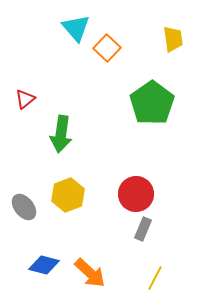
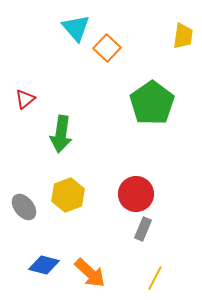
yellow trapezoid: moved 10 px right, 3 px up; rotated 16 degrees clockwise
